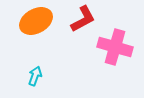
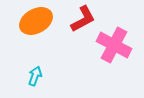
pink cross: moved 1 px left, 2 px up; rotated 12 degrees clockwise
